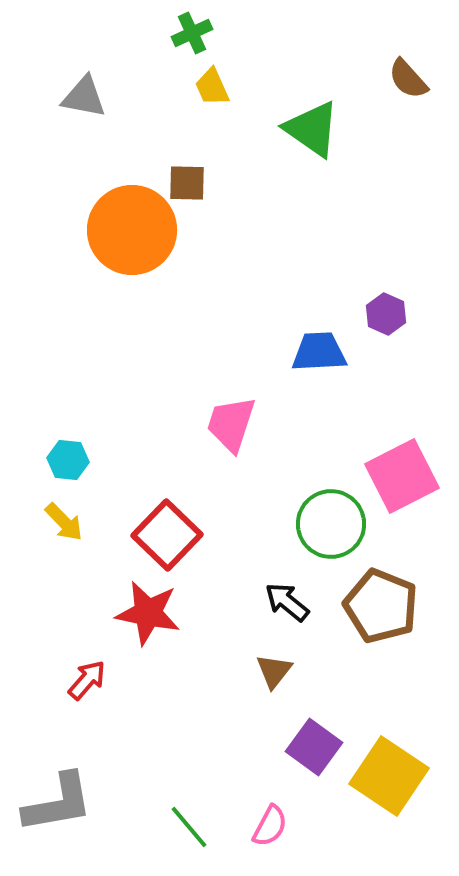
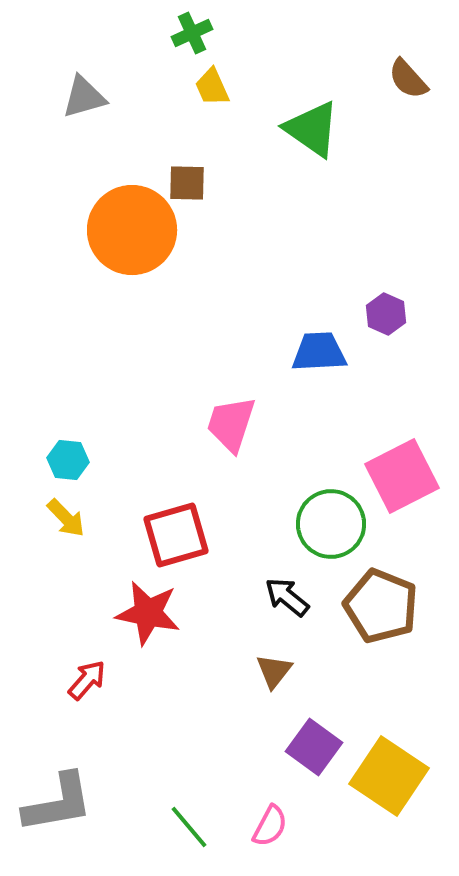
gray triangle: rotated 27 degrees counterclockwise
yellow arrow: moved 2 px right, 4 px up
red square: moved 9 px right; rotated 30 degrees clockwise
black arrow: moved 5 px up
